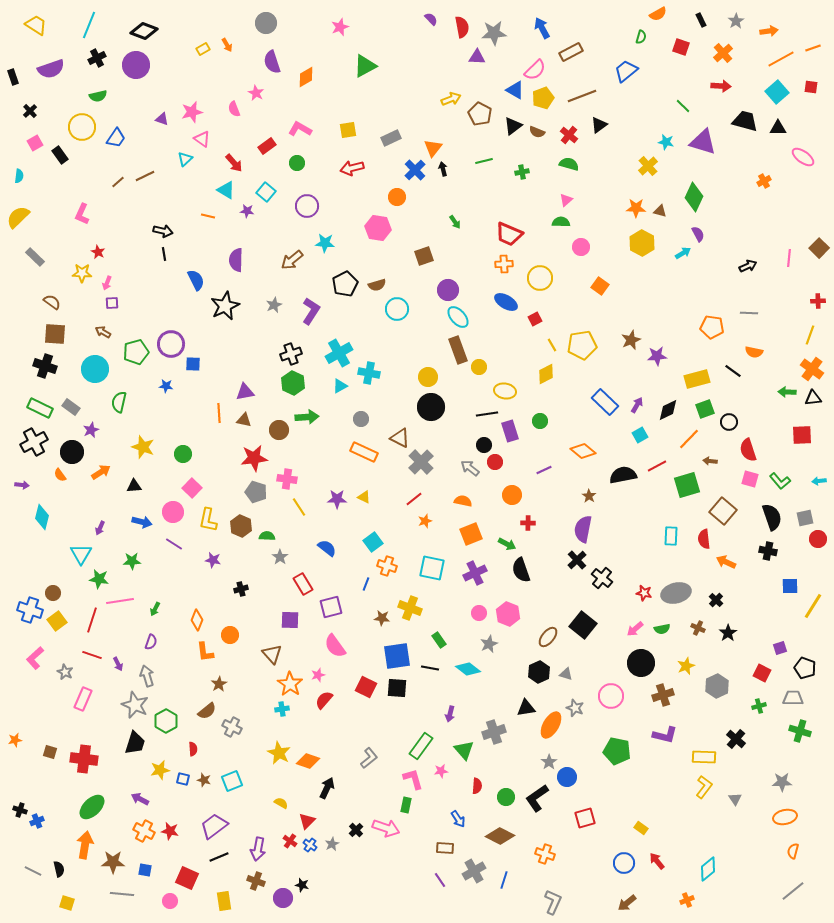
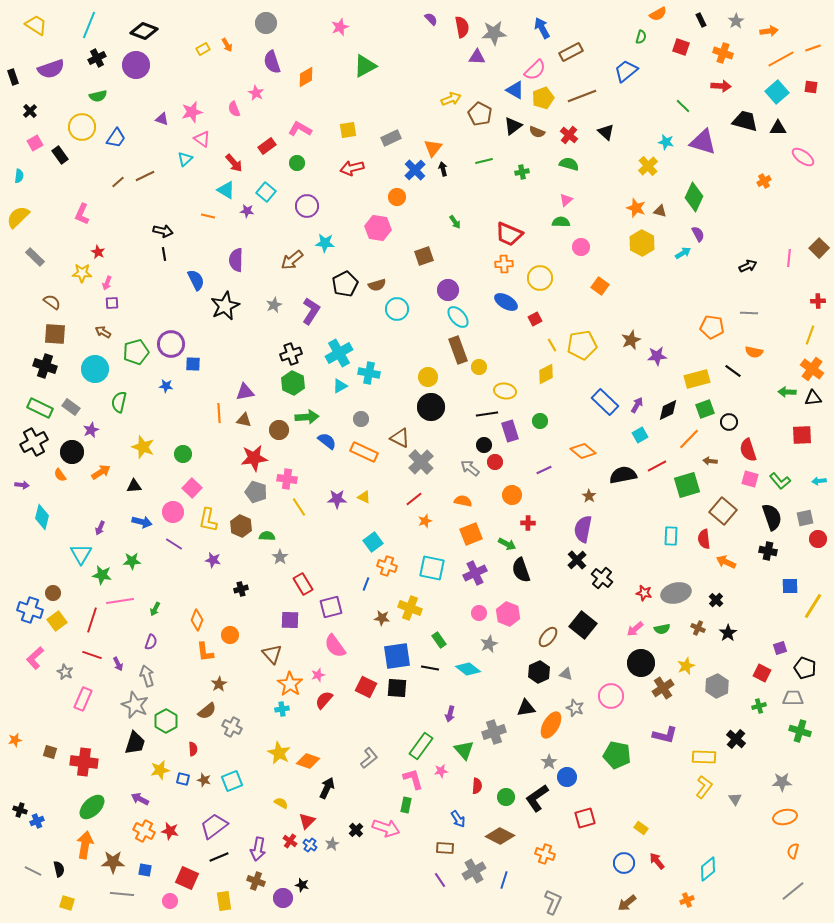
orange cross at (723, 53): rotated 30 degrees counterclockwise
black triangle at (599, 125): moved 7 px right, 7 px down; rotated 42 degrees counterclockwise
orange star at (636, 208): rotated 18 degrees clockwise
blue semicircle at (327, 548): moved 107 px up
green star at (99, 579): moved 3 px right, 4 px up
brown cross at (663, 695): moved 7 px up; rotated 15 degrees counterclockwise
green pentagon at (617, 751): moved 4 px down
red cross at (84, 759): moved 3 px down
